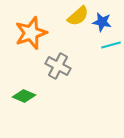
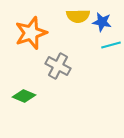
yellow semicircle: rotated 40 degrees clockwise
